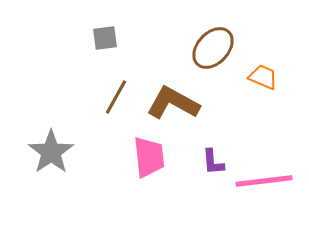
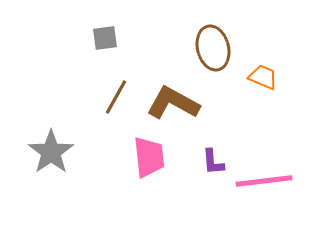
brown ellipse: rotated 57 degrees counterclockwise
